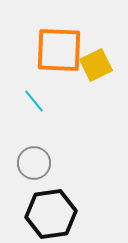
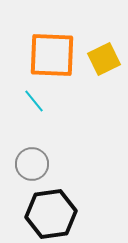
orange square: moved 7 px left, 5 px down
yellow square: moved 8 px right, 6 px up
gray circle: moved 2 px left, 1 px down
